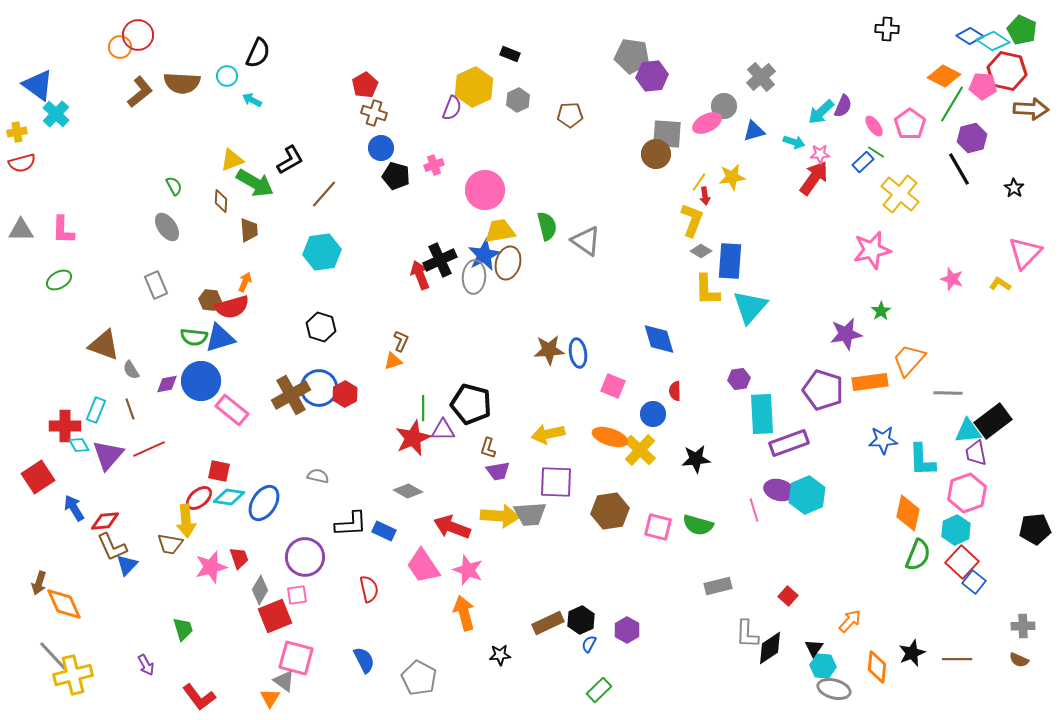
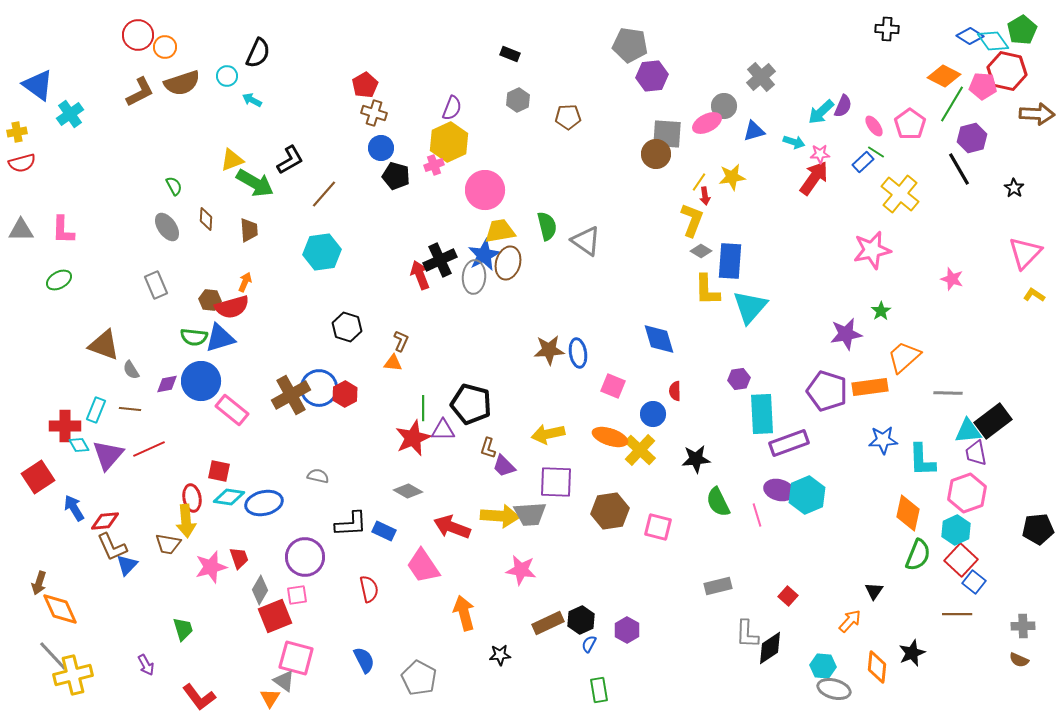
green pentagon at (1022, 30): rotated 16 degrees clockwise
cyan diamond at (993, 41): rotated 20 degrees clockwise
orange circle at (120, 47): moved 45 px right
gray pentagon at (632, 56): moved 2 px left, 11 px up
brown semicircle at (182, 83): rotated 21 degrees counterclockwise
yellow hexagon at (474, 87): moved 25 px left, 55 px down
brown L-shape at (140, 92): rotated 12 degrees clockwise
brown arrow at (1031, 109): moved 6 px right, 5 px down
cyan cross at (56, 114): moved 14 px right; rotated 12 degrees clockwise
brown pentagon at (570, 115): moved 2 px left, 2 px down
brown diamond at (221, 201): moved 15 px left, 18 px down
yellow L-shape at (1000, 284): moved 34 px right, 11 px down
black hexagon at (321, 327): moved 26 px right
orange trapezoid at (909, 360): moved 5 px left, 3 px up; rotated 6 degrees clockwise
orange triangle at (393, 361): moved 2 px down; rotated 24 degrees clockwise
orange rectangle at (870, 382): moved 5 px down
purple pentagon at (823, 390): moved 4 px right, 1 px down
brown line at (130, 409): rotated 65 degrees counterclockwise
purple trapezoid at (498, 471): moved 6 px right, 5 px up; rotated 55 degrees clockwise
red ellipse at (199, 498): moved 7 px left; rotated 60 degrees counterclockwise
blue ellipse at (264, 503): rotated 45 degrees clockwise
pink line at (754, 510): moved 3 px right, 5 px down
green semicircle at (698, 525): moved 20 px right, 23 px up; rotated 48 degrees clockwise
black pentagon at (1035, 529): moved 3 px right
brown trapezoid at (170, 544): moved 2 px left
red square at (962, 562): moved 1 px left, 2 px up
pink star at (468, 570): moved 53 px right; rotated 12 degrees counterclockwise
orange diamond at (64, 604): moved 4 px left, 5 px down
black triangle at (814, 648): moved 60 px right, 57 px up
brown line at (957, 659): moved 45 px up
green rectangle at (599, 690): rotated 55 degrees counterclockwise
